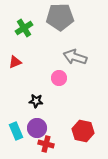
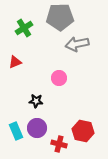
gray arrow: moved 2 px right, 13 px up; rotated 30 degrees counterclockwise
red cross: moved 13 px right
